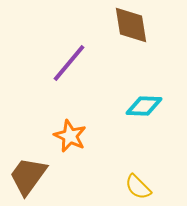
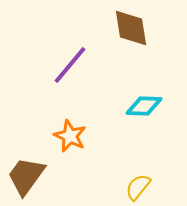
brown diamond: moved 3 px down
purple line: moved 1 px right, 2 px down
brown trapezoid: moved 2 px left
yellow semicircle: rotated 84 degrees clockwise
